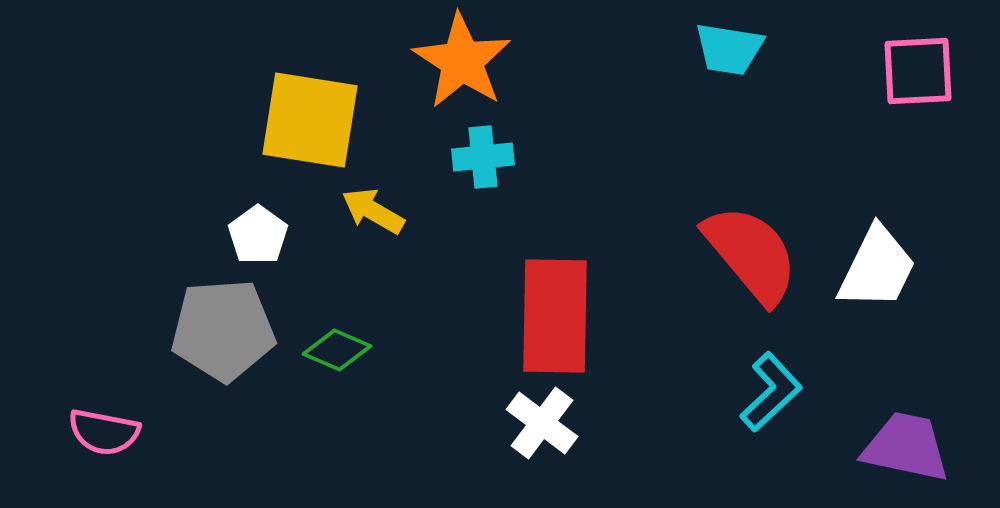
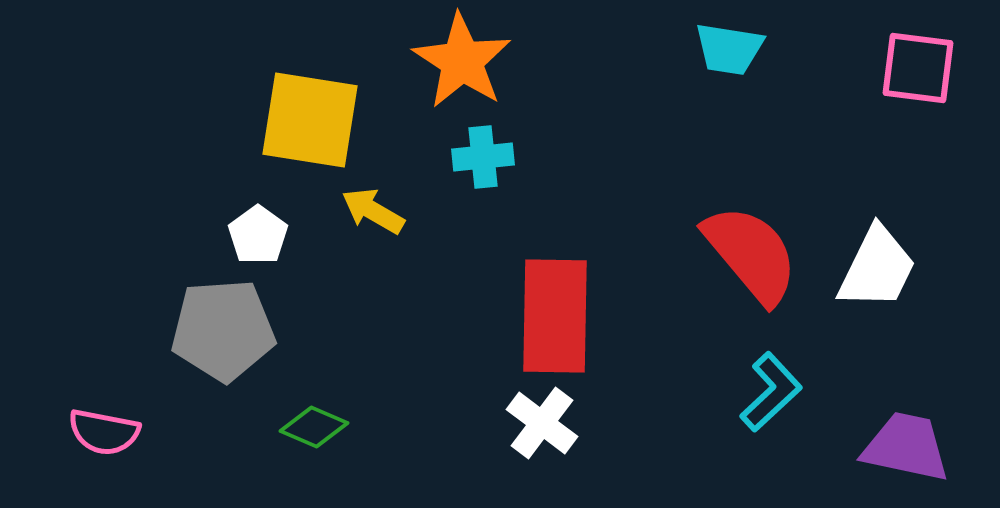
pink square: moved 3 px up; rotated 10 degrees clockwise
green diamond: moved 23 px left, 77 px down
